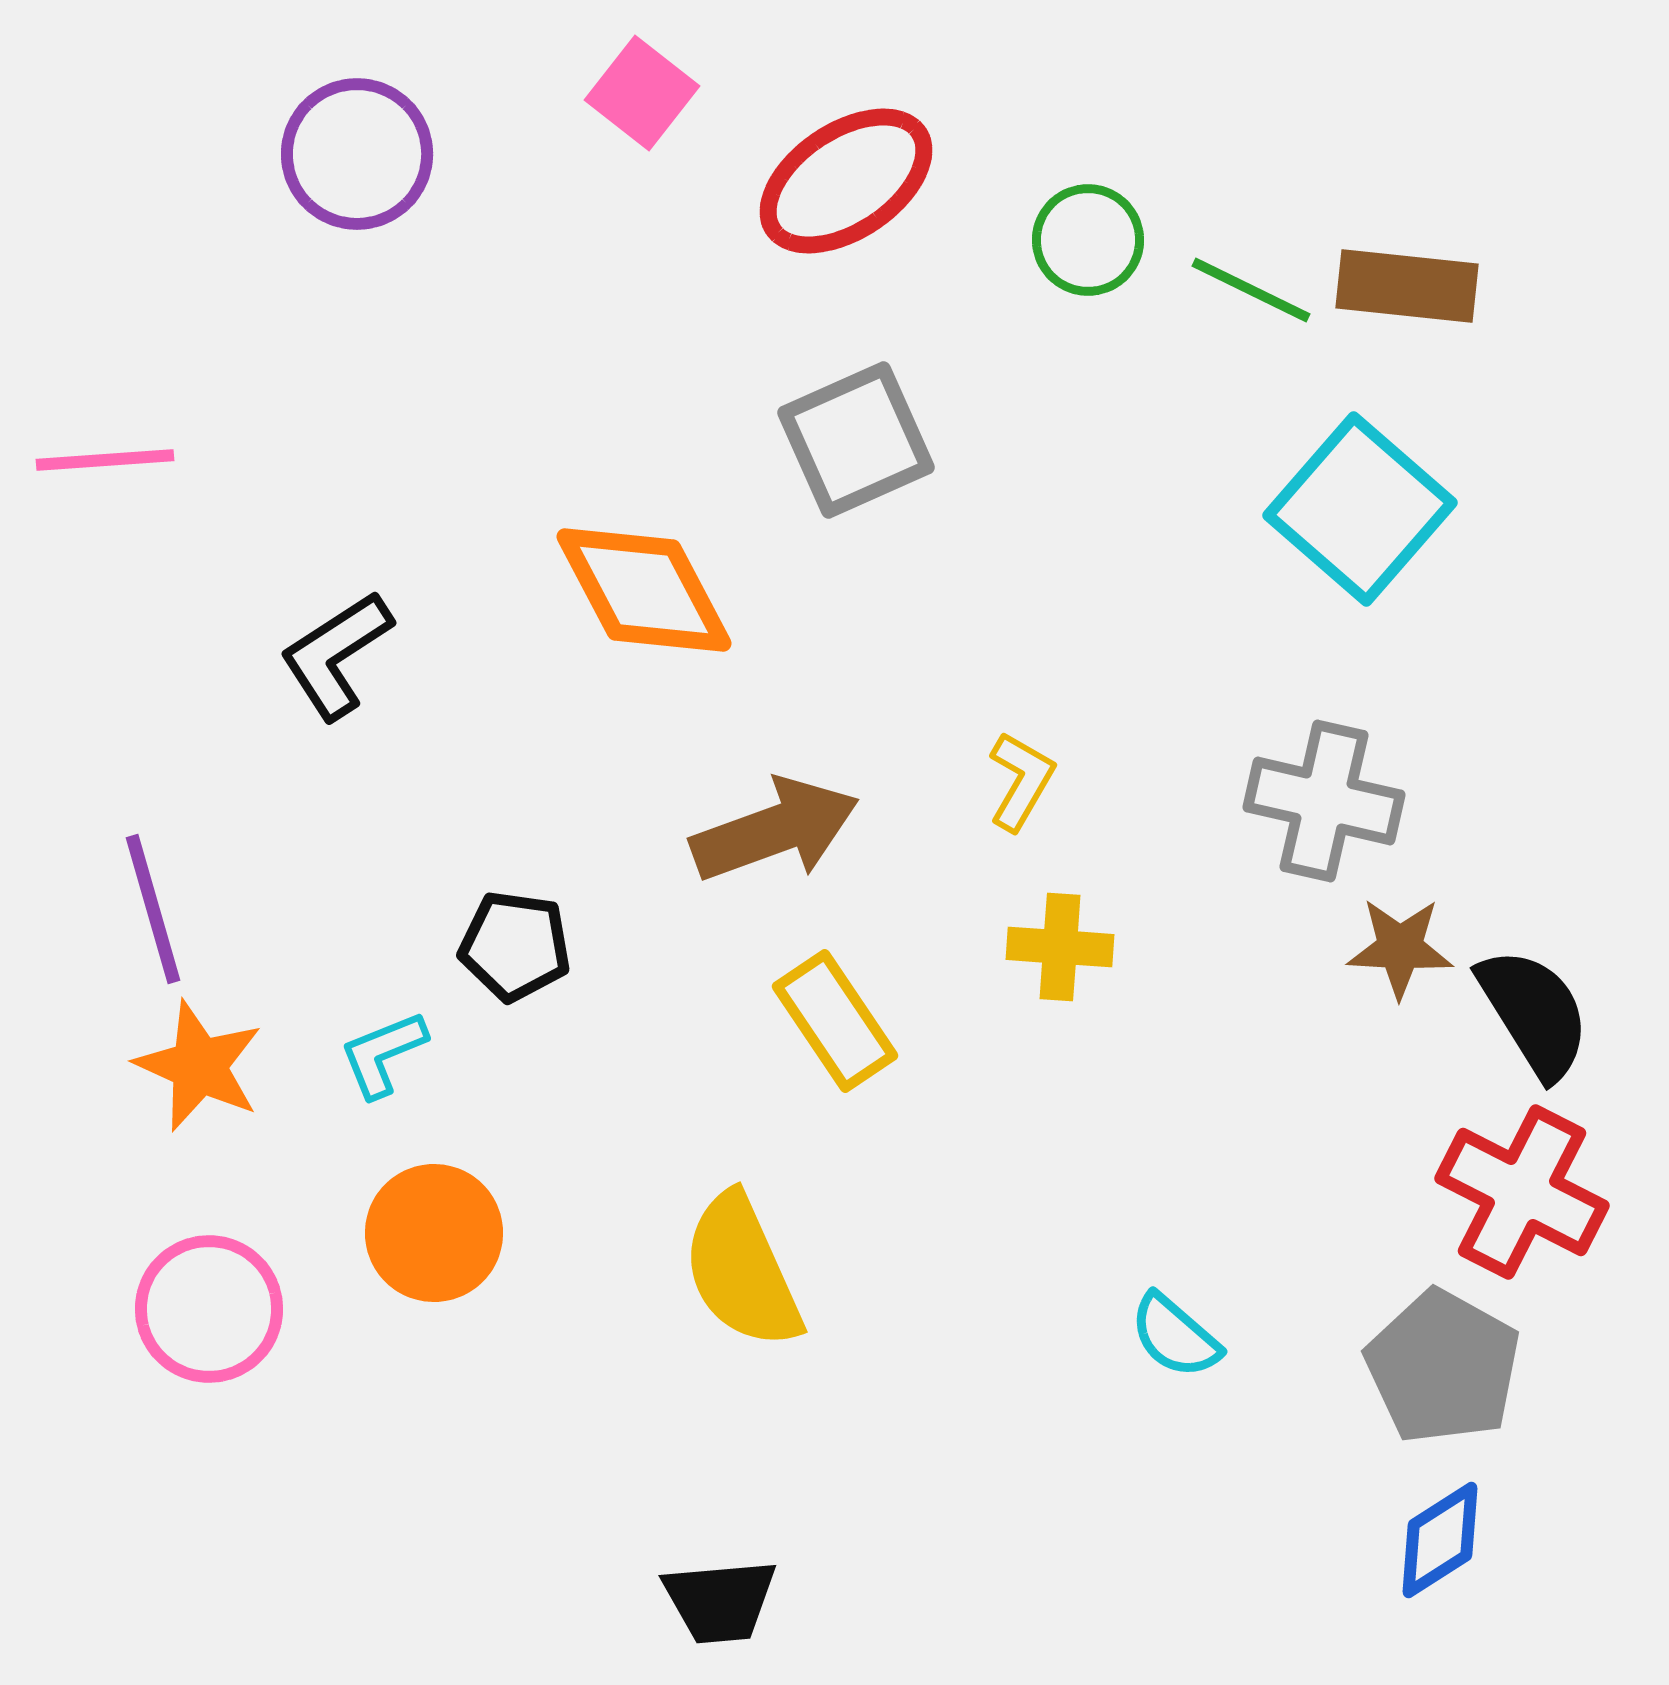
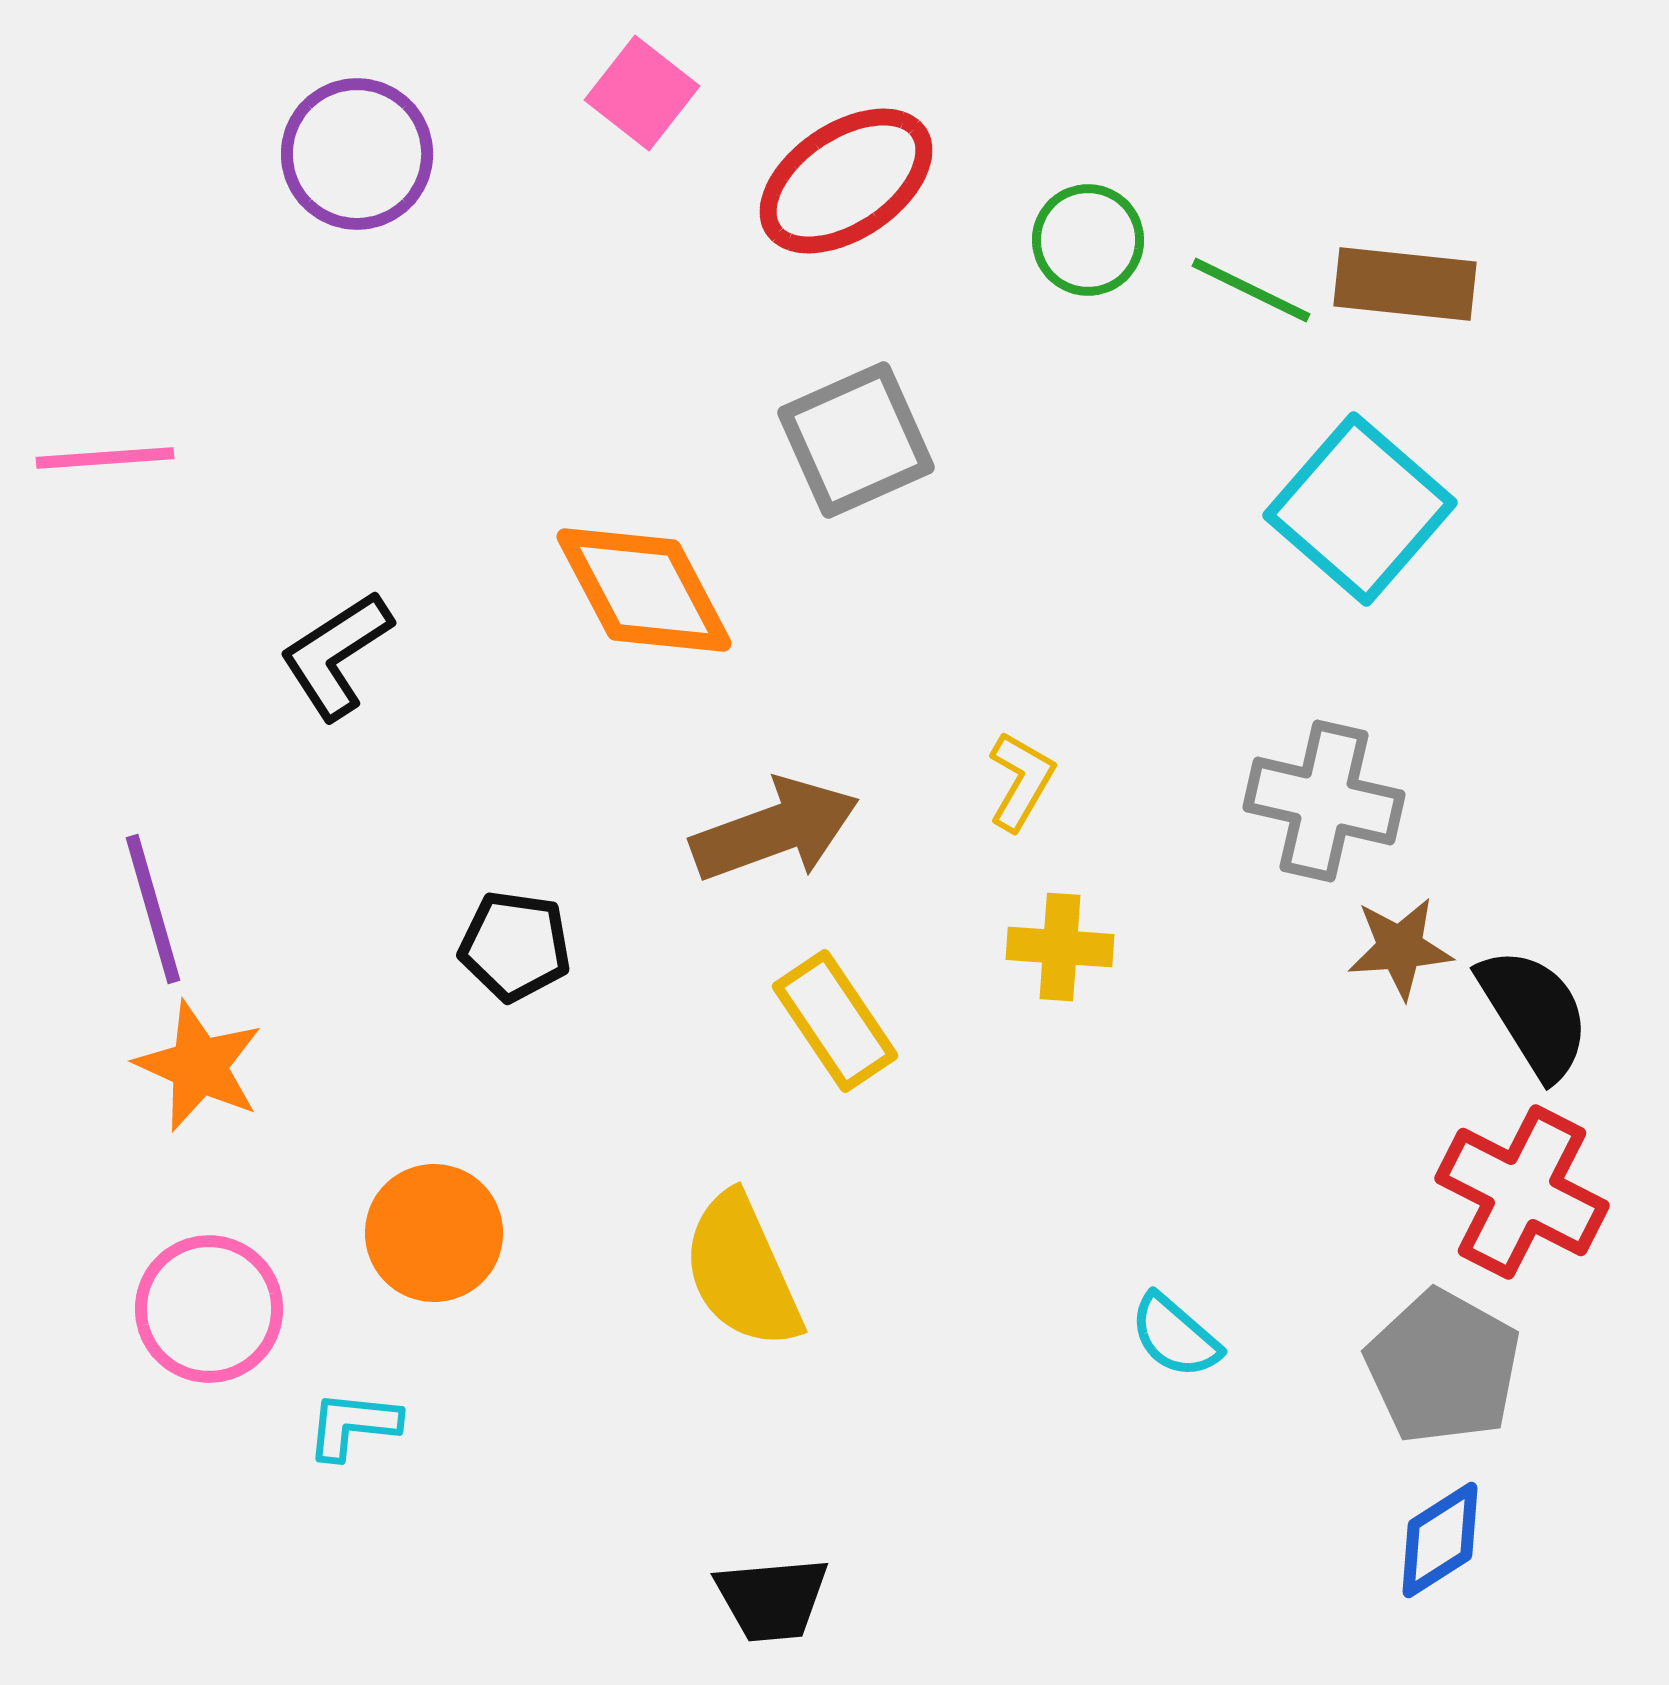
brown rectangle: moved 2 px left, 2 px up
pink line: moved 2 px up
brown star: rotated 7 degrees counterclockwise
cyan L-shape: moved 30 px left, 371 px down; rotated 28 degrees clockwise
black trapezoid: moved 52 px right, 2 px up
